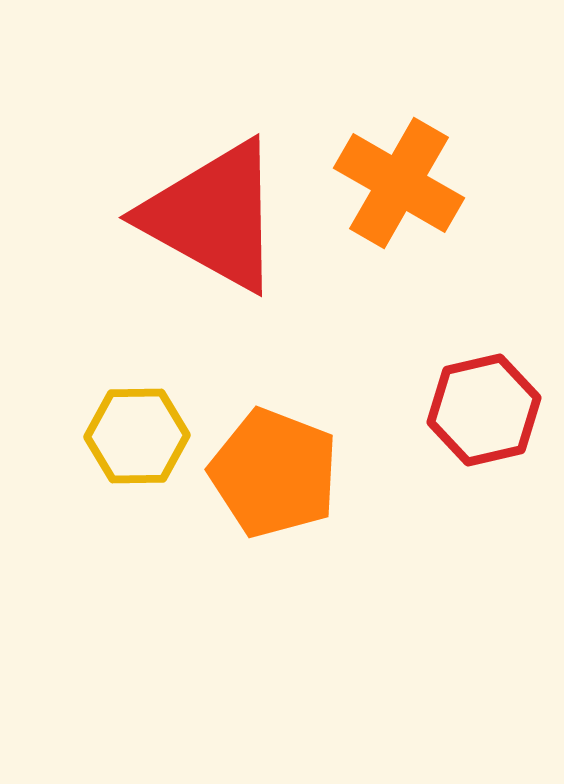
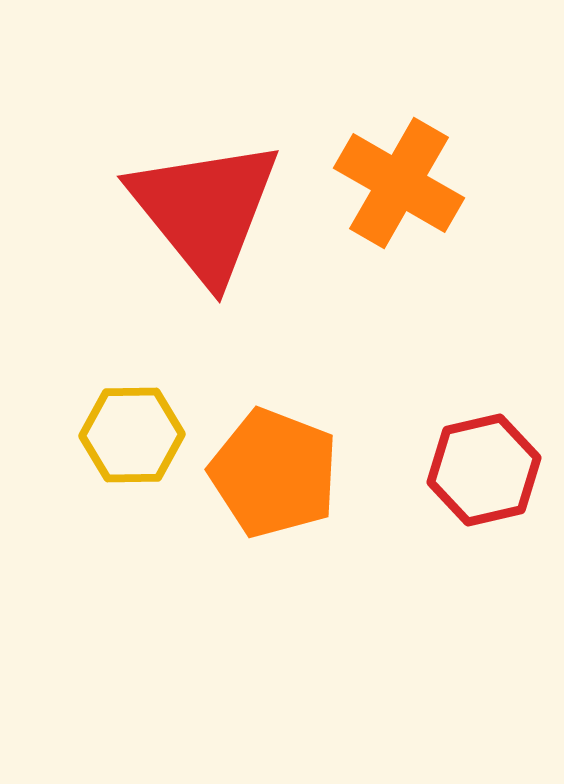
red triangle: moved 8 px left, 6 px up; rotated 22 degrees clockwise
red hexagon: moved 60 px down
yellow hexagon: moved 5 px left, 1 px up
